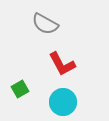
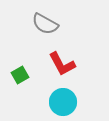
green square: moved 14 px up
